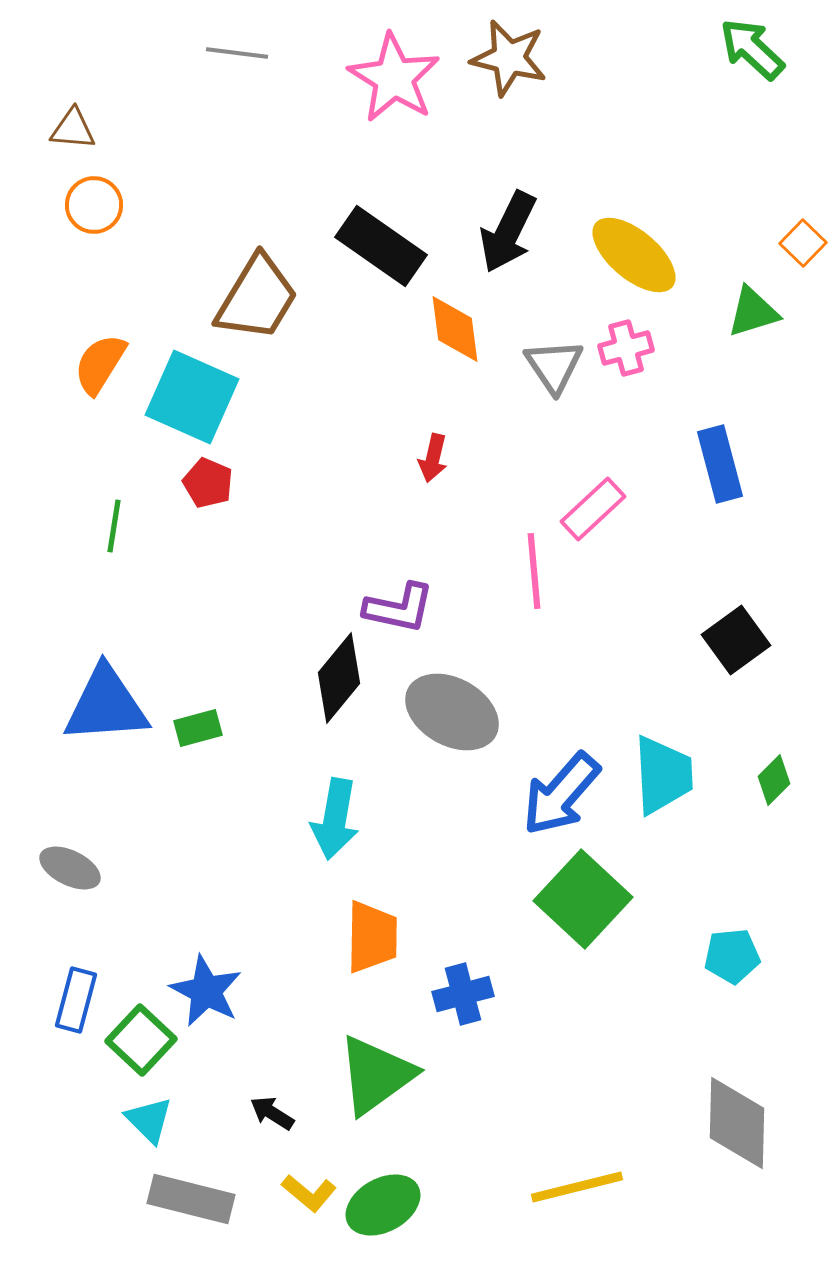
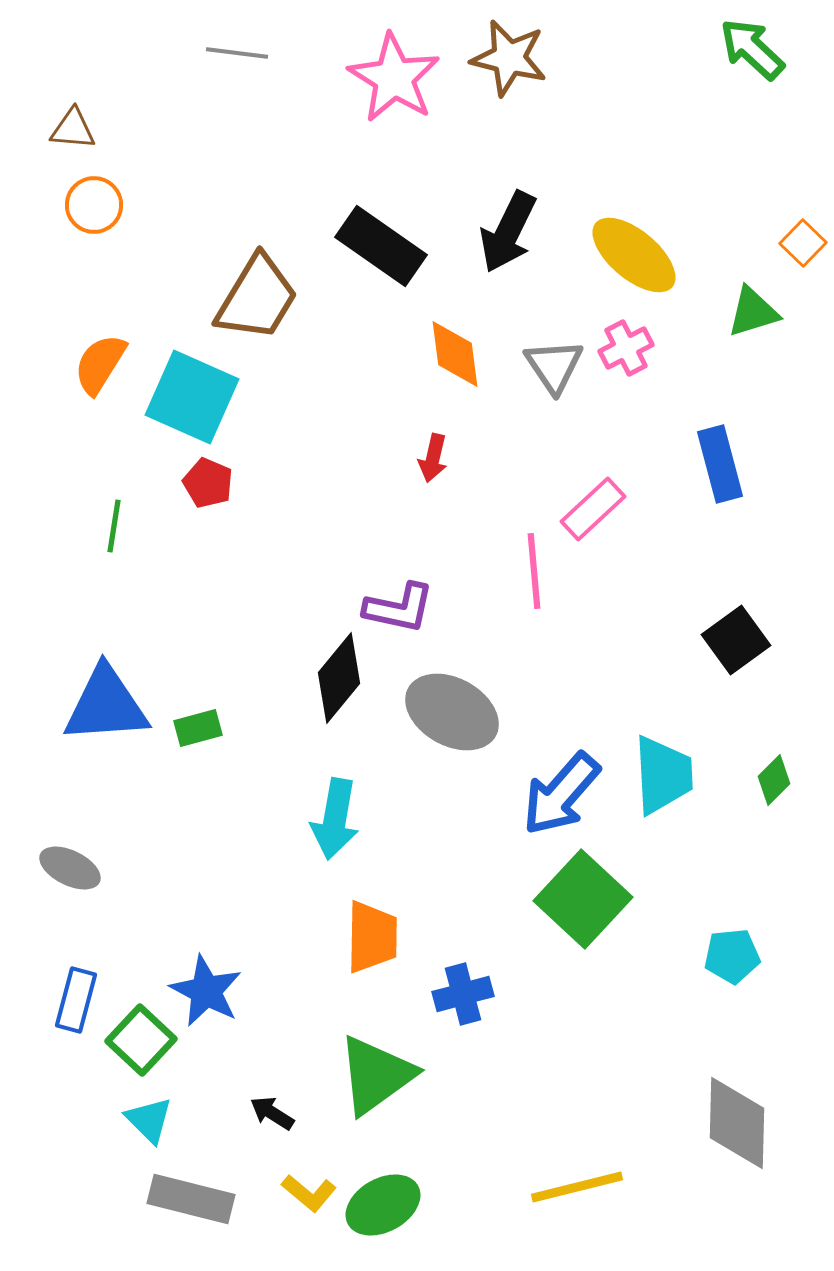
orange diamond at (455, 329): moved 25 px down
pink cross at (626, 348): rotated 12 degrees counterclockwise
